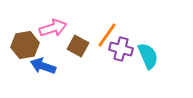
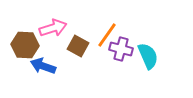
brown hexagon: rotated 12 degrees clockwise
